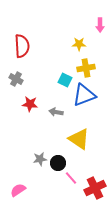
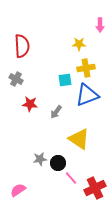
cyan square: rotated 32 degrees counterclockwise
blue triangle: moved 3 px right
gray arrow: rotated 64 degrees counterclockwise
